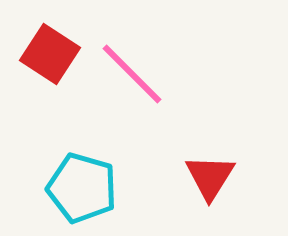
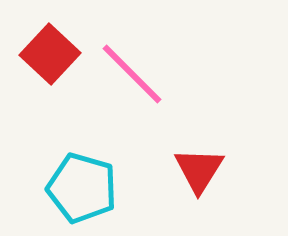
red square: rotated 10 degrees clockwise
red triangle: moved 11 px left, 7 px up
